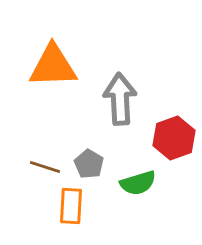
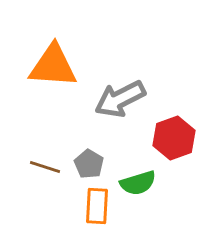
orange triangle: rotated 6 degrees clockwise
gray arrow: rotated 114 degrees counterclockwise
orange rectangle: moved 26 px right
